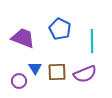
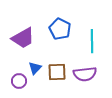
purple trapezoid: rotated 130 degrees clockwise
blue triangle: rotated 16 degrees clockwise
purple semicircle: rotated 15 degrees clockwise
